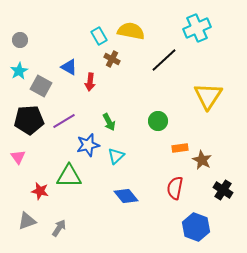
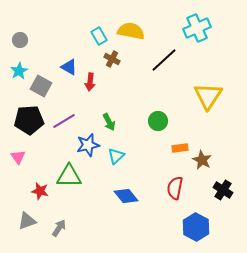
blue hexagon: rotated 8 degrees clockwise
